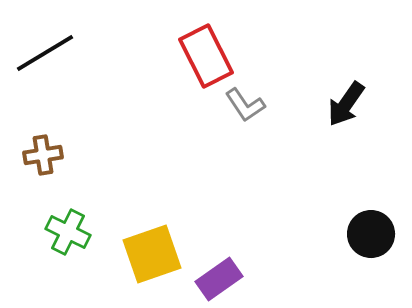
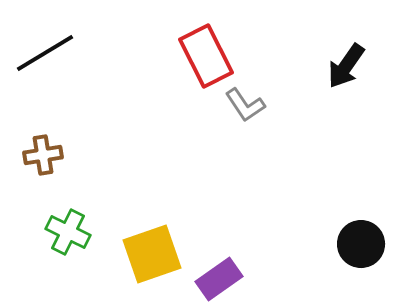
black arrow: moved 38 px up
black circle: moved 10 px left, 10 px down
